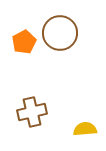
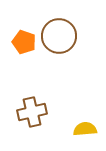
brown circle: moved 1 px left, 3 px down
orange pentagon: rotated 25 degrees counterclockwise
